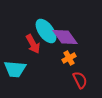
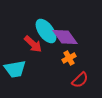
red arrow: rotated 18 degrees counterclockwise
cyan trapezoid: rotated 15 degrees counterclockwise
red semicircle: rotated 72 degrees clockwise
